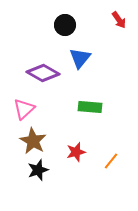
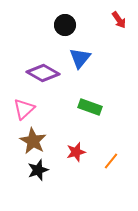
green rectangle: rotated 15 degrees clockwise
